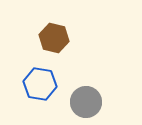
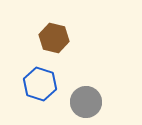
blue hexagon: rotated 8 degrees clockwise
